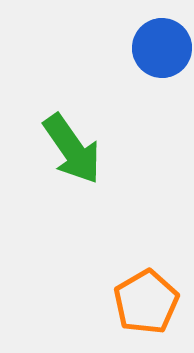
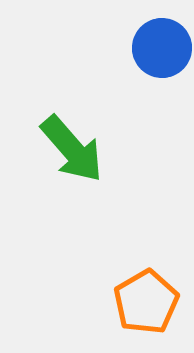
green arrow: rotated 6 degrees counterclockwise
